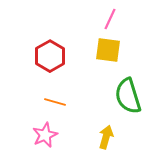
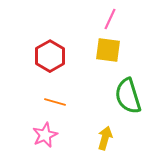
yellow arrow: moved 1 px left, 1 px down
